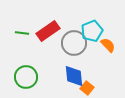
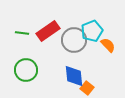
gray circle: moved 3 px up
green circle: moved 7 px up
